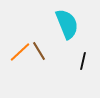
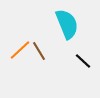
orange line: moved 2 px up
black line: rotated 60 degrees counterclockwise
